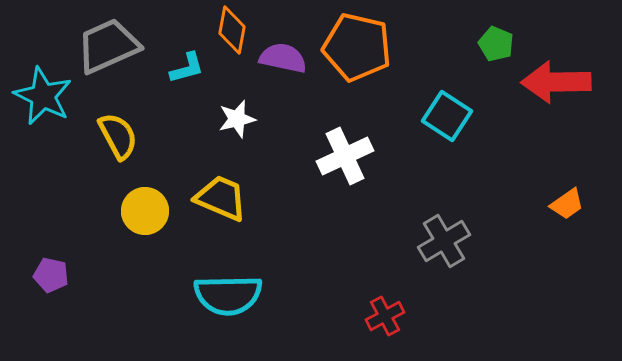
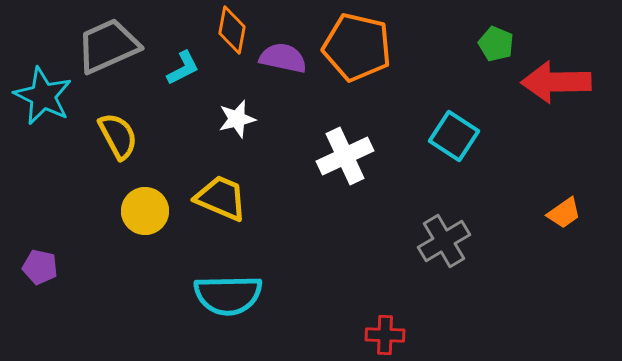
cyan L-shape: moved 4 px left; rotated 12 degrees counterclockwise
cyan square: moved 7 px right, 20 px down
orange trapezoid: moved 3 px left, 9 px down
purple pentagon: moved 11 px left, 8 px up
red cross: moved 19 px down; rotated 30 degrees clockwise
